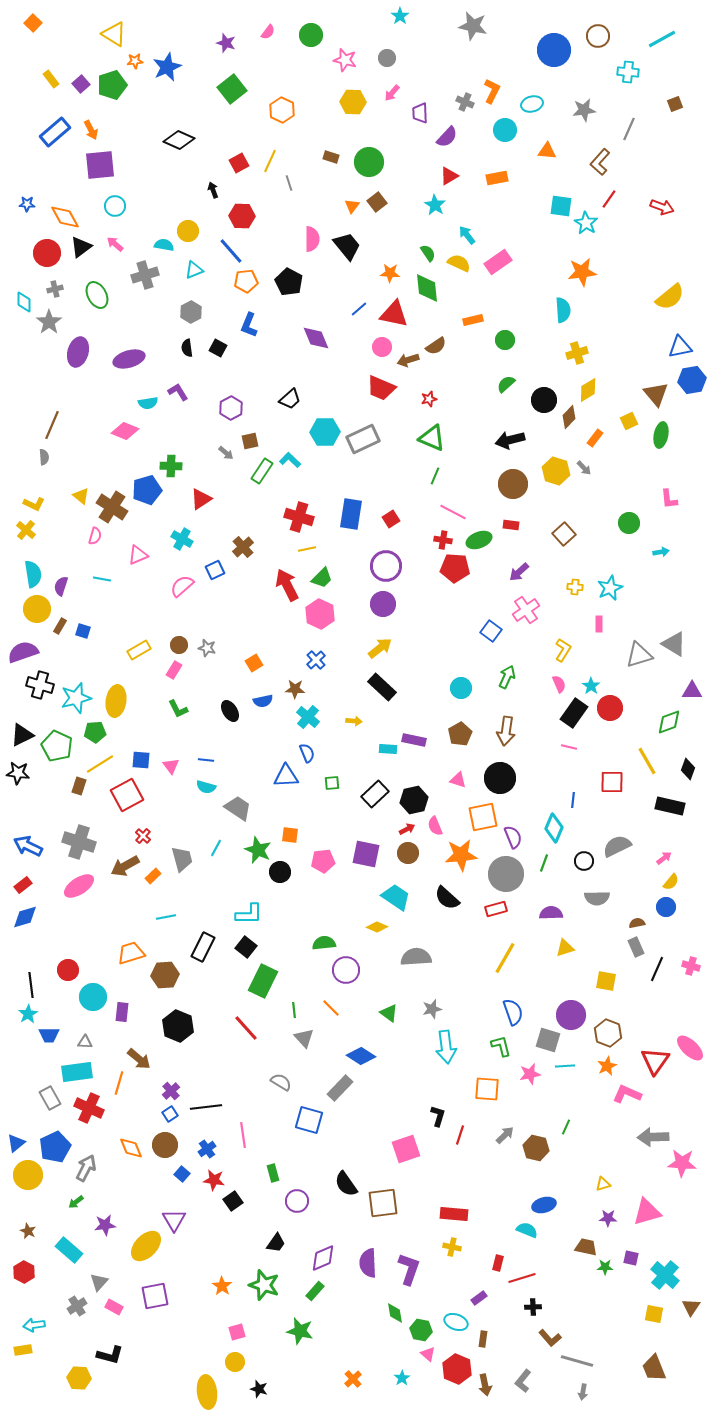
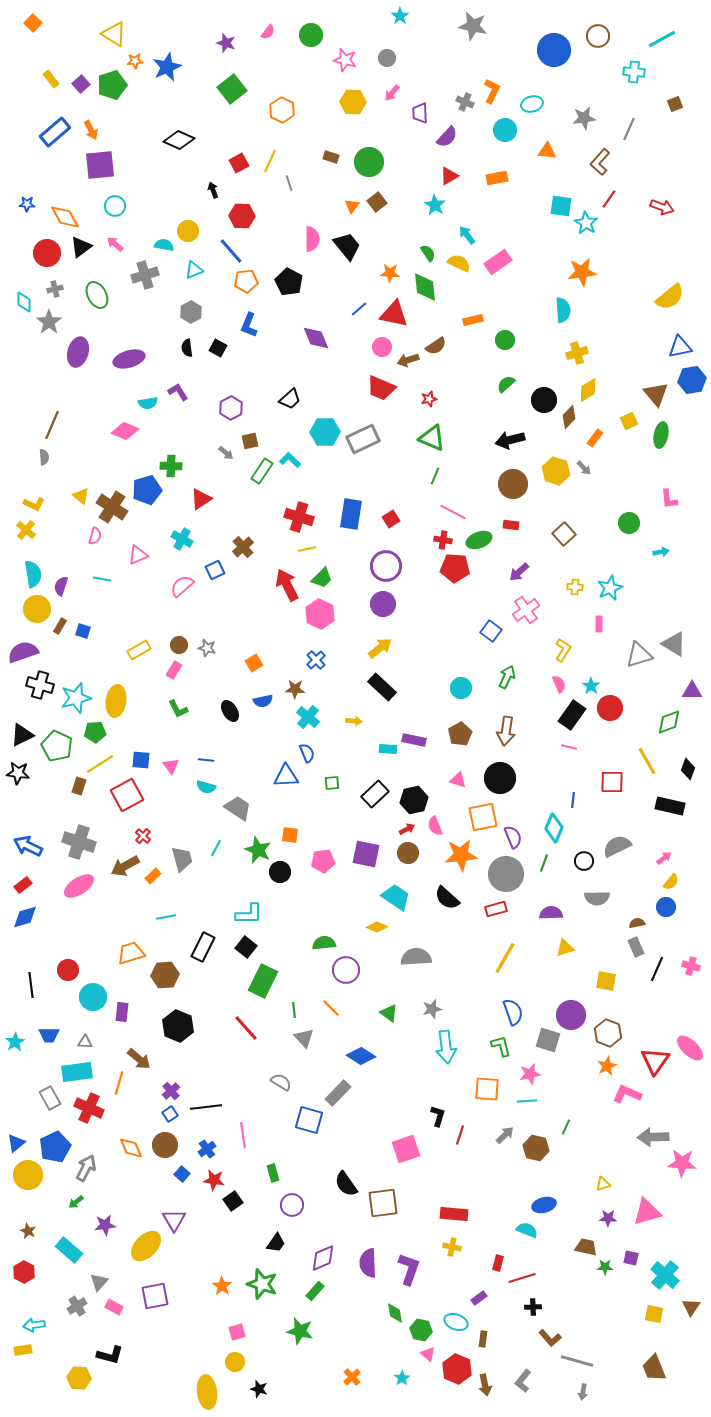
cyan cross at (628, 72): moved 6 px right
gray star at (584, 110): moved 8 px down
green diamond at (427, 288): moved 2 px left, 1 px up
black rectangle at (574, 713): moved 2 px left, 2 px down
cyan star at (28, 1014): moved 13 px left, 28 px down
cyan line at (565, 1066): moved 38 px left, 35 px down
gray rectangle at (340, 1088): moved 2 px left, 5 px down
purple circle at (297, 1201): moved 5 px left, 4 px down
green star at (264, 1285): moved 2 px left, 1 px up
orange cross at (353, 1379): moved 1 px left, 2 px up
